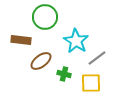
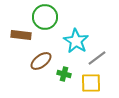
brown rectangle: moved 5 px up
